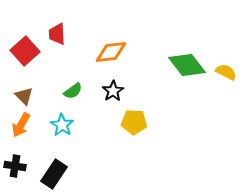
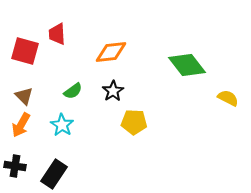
red square: rotated 32 degrees counterclockwise
yellow semicircle: moved 2 px right, 26 px down
